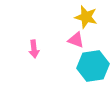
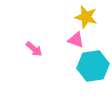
pink arrow: rotated 42 degrees counterclockwise
